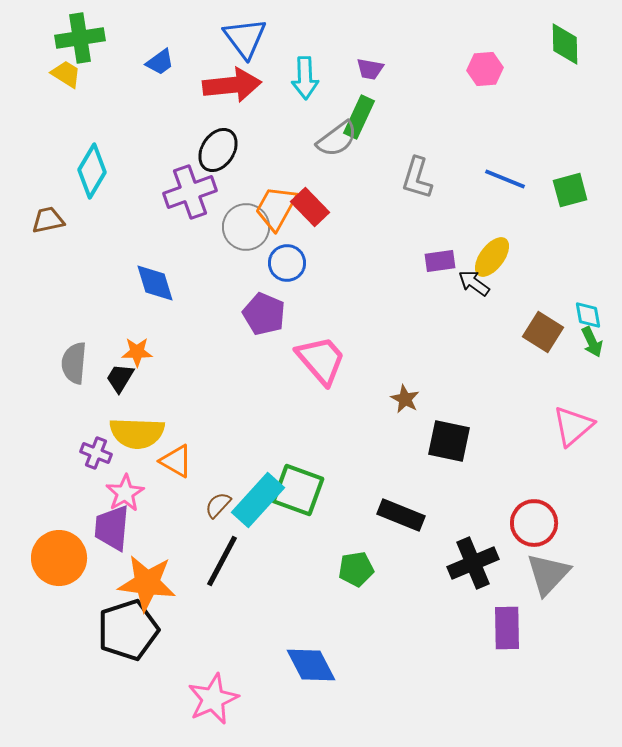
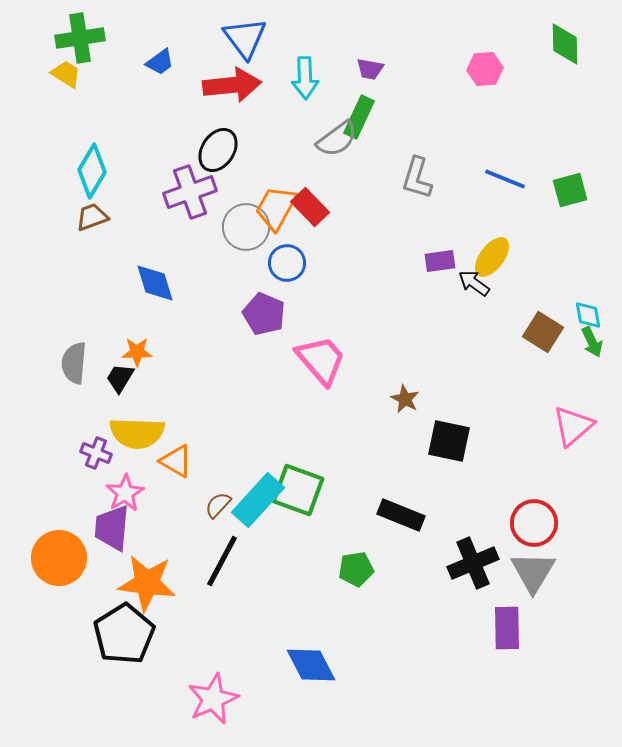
brown trapezoid at (48, 220): moved 44 px right, 3 px up; rotated 8 degrees counterclockwise
gray triangle at (548, 574): moved 15 px left, 2 px up; rotated 12 degrees counterclockwise
black pentagon at (128, 630): moved 4 px left, 4 px down; rotated 14 degrees counterclockwise
